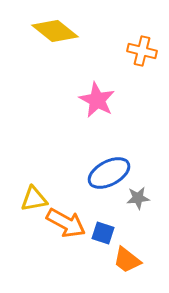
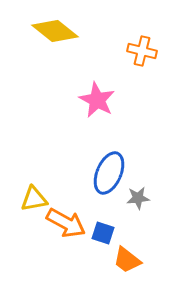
blue ellipse: rotated 39 degrees counterclockwise
